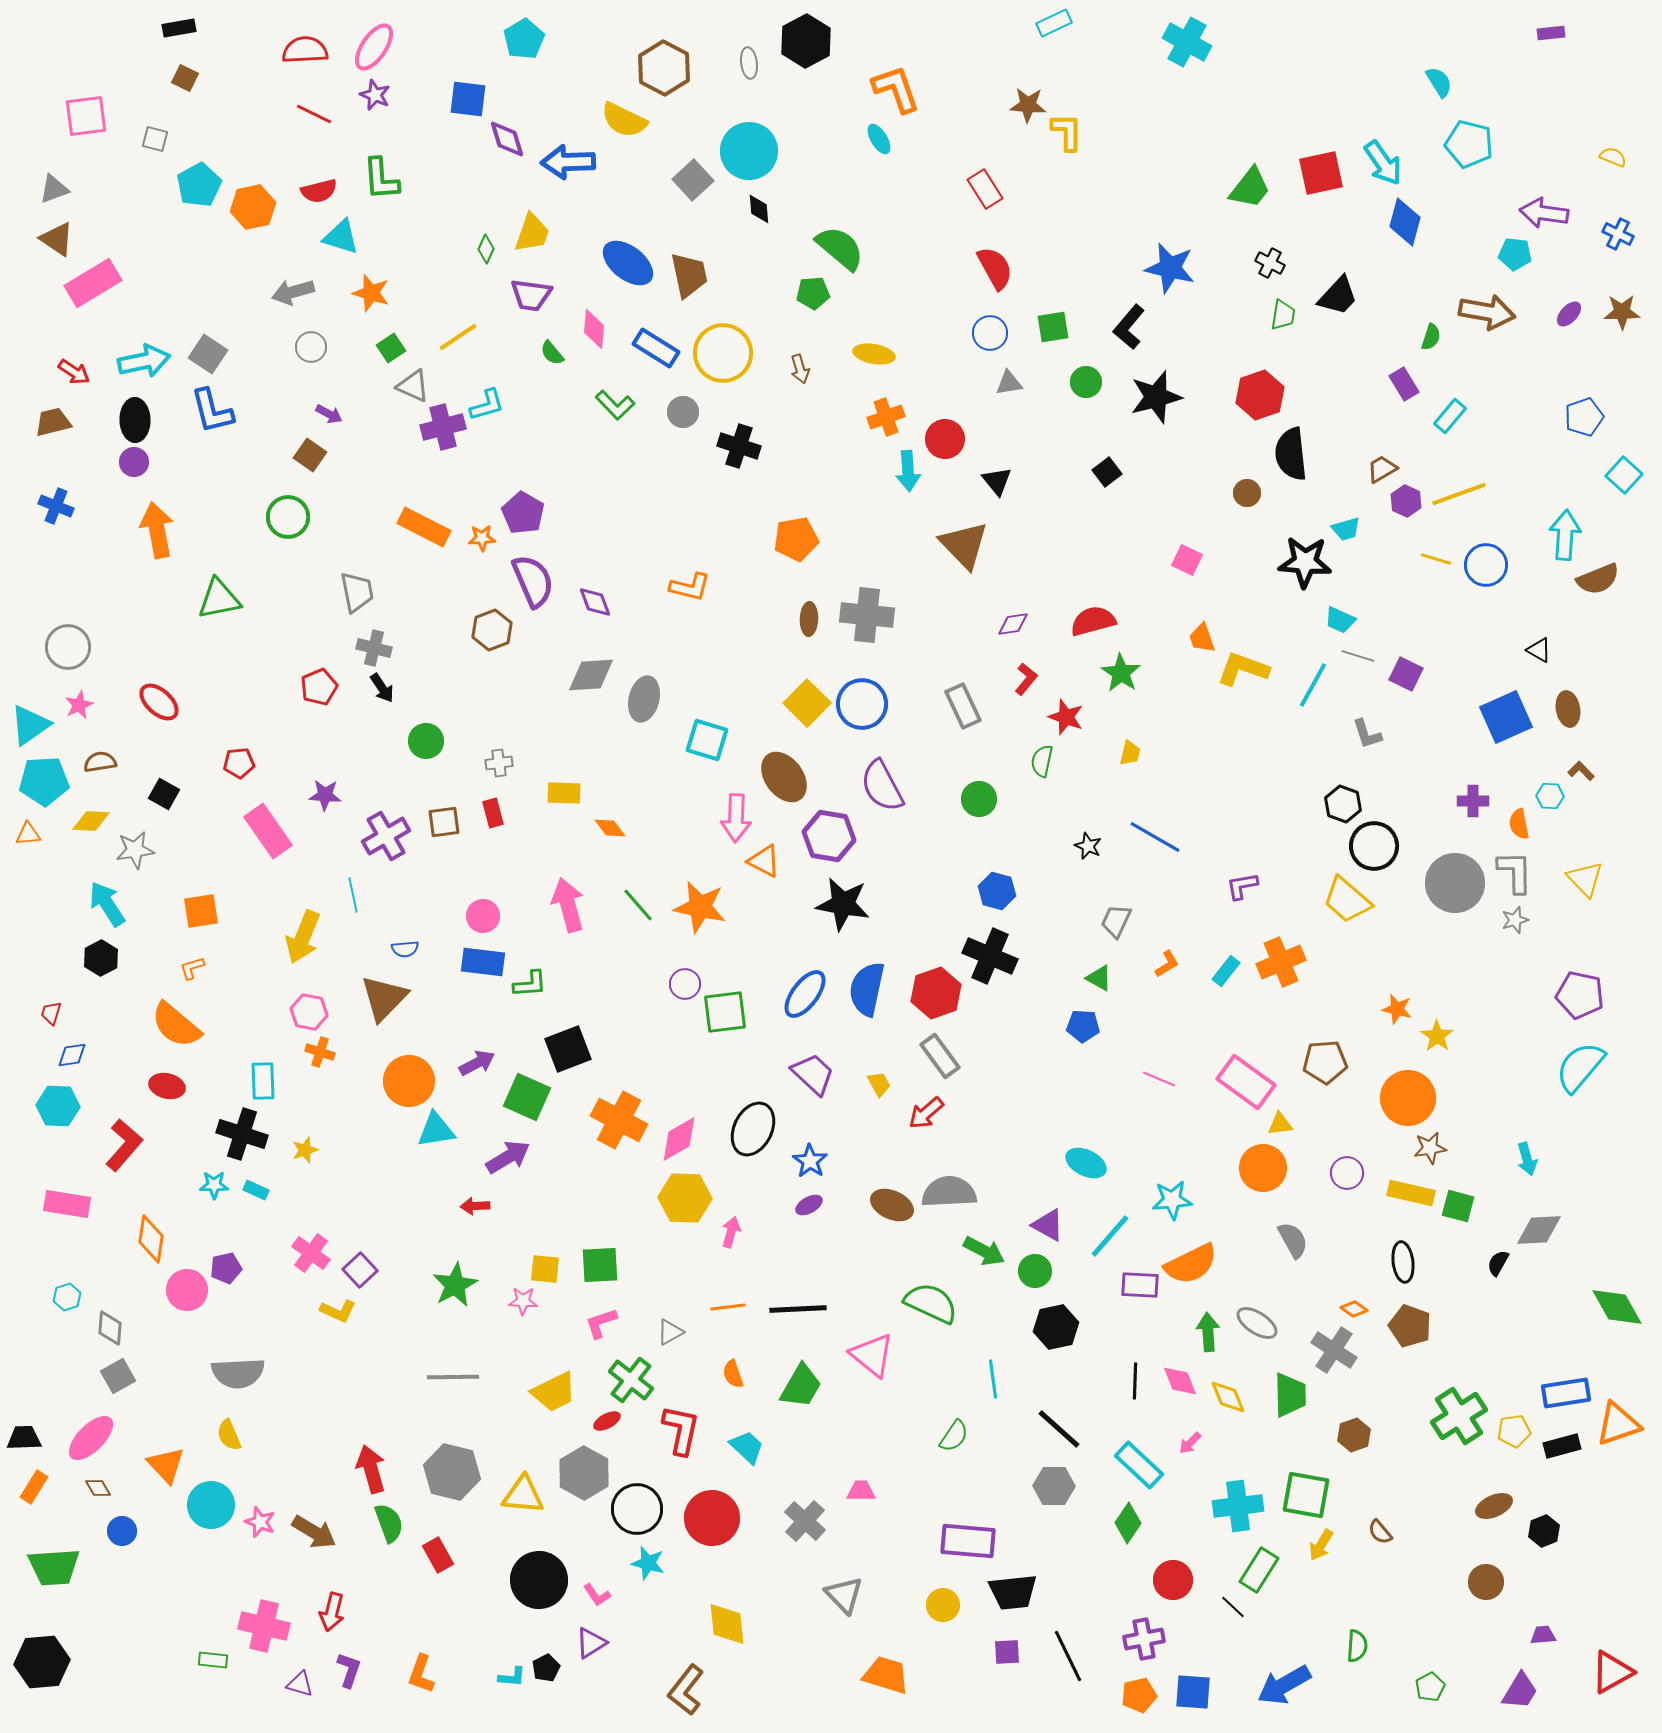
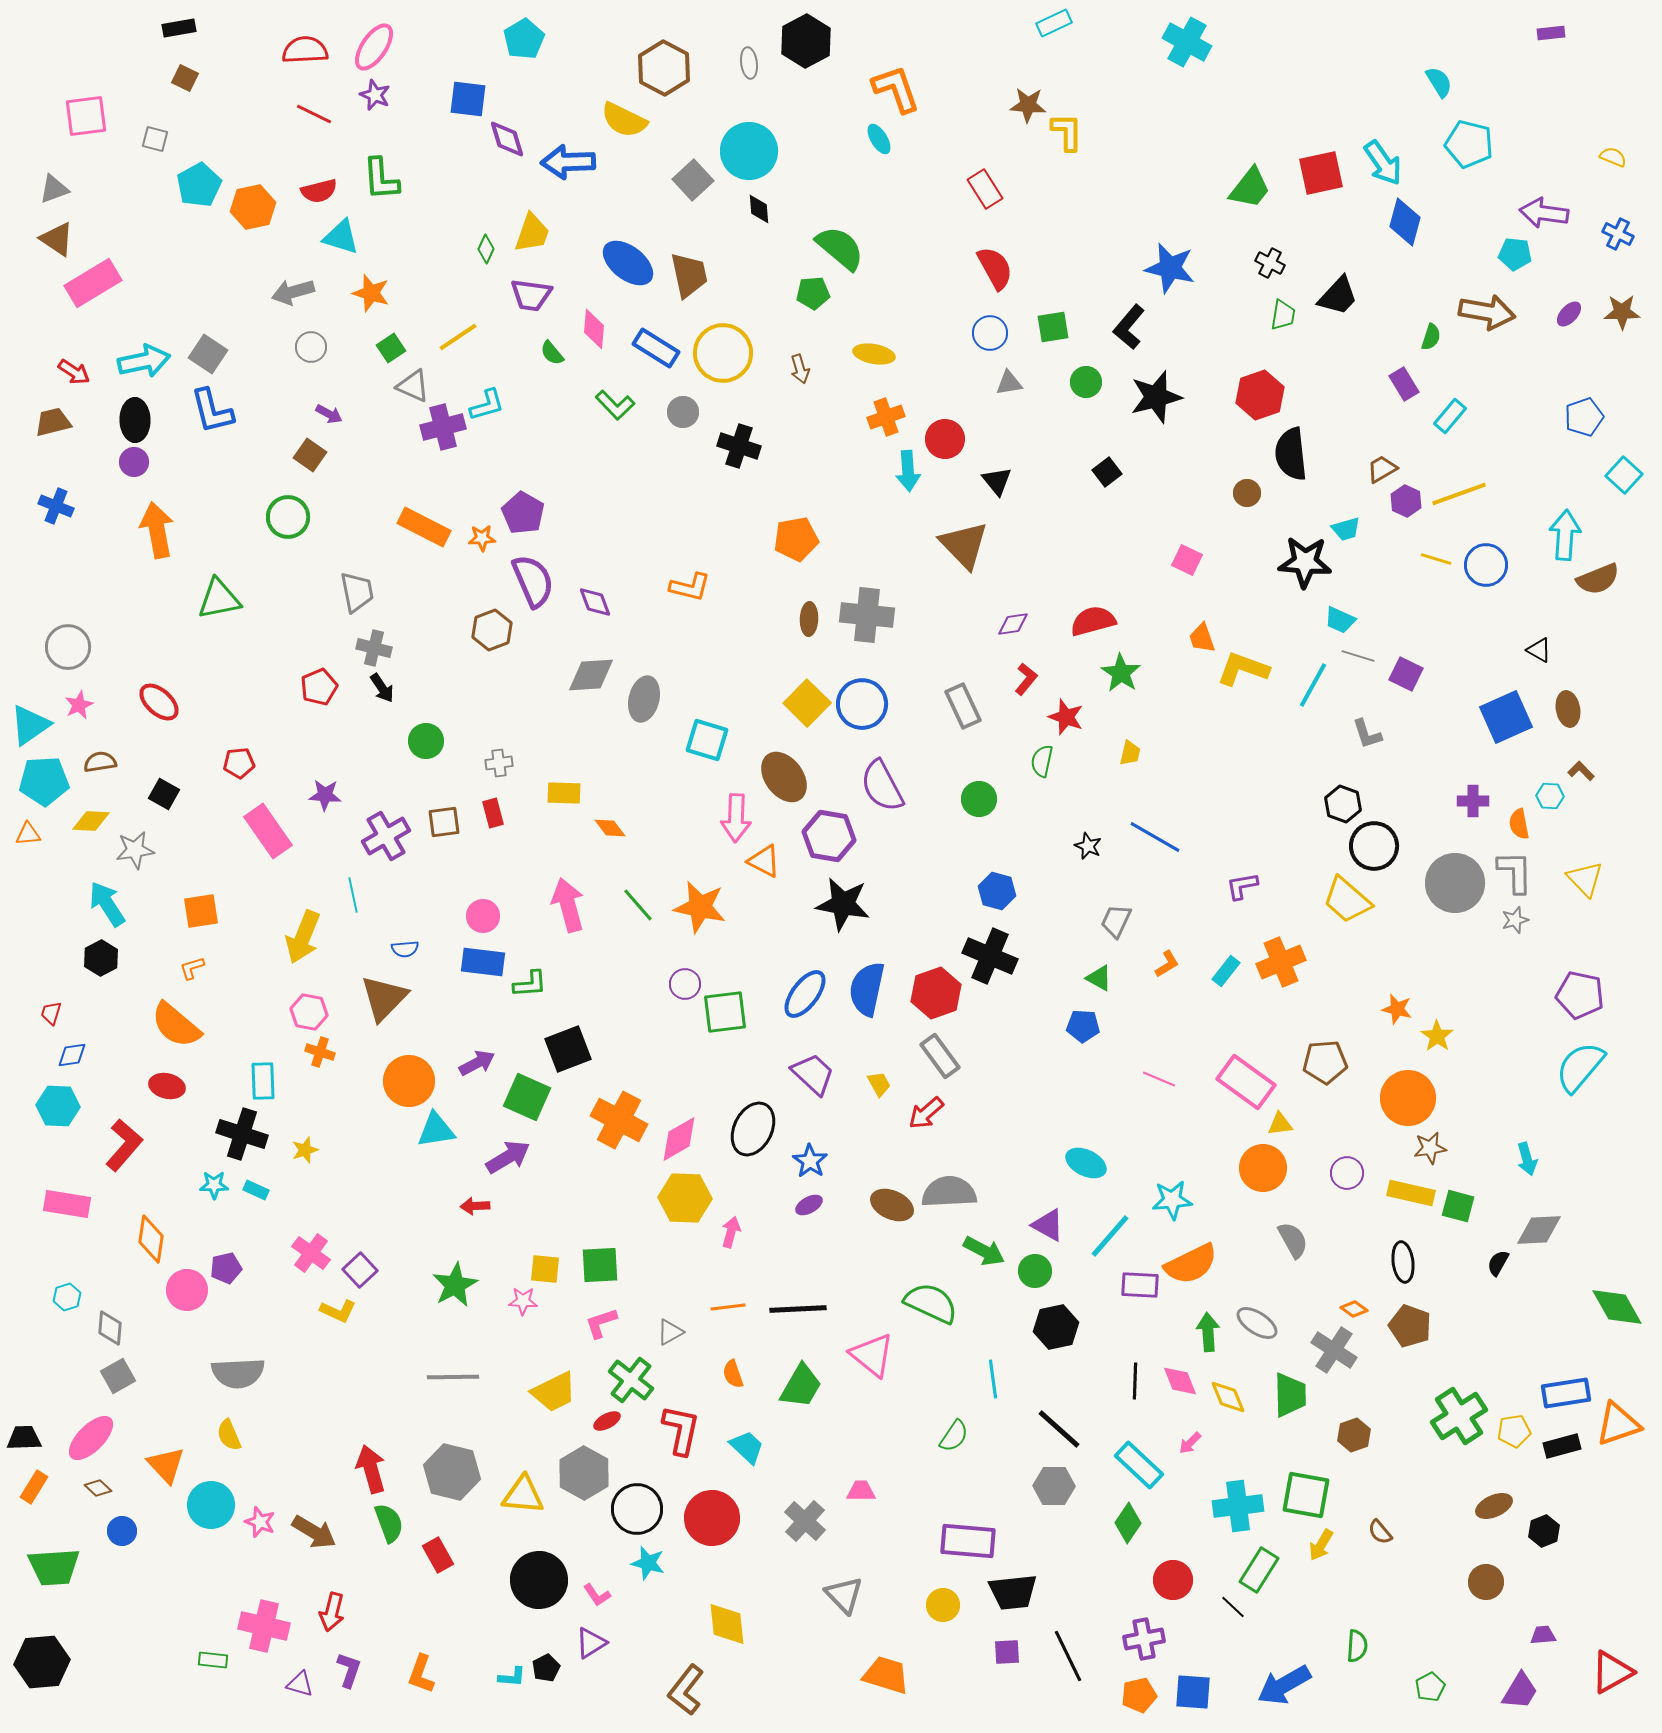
brown diamond at (98, 1488): rotated 16 degrees counterclockwise
